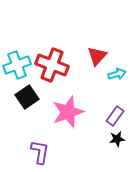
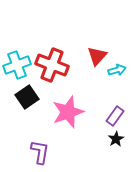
cyan arrow: moved 4 px up
black star: moved 1 px left; rotated 21 degrees counterclockwise
